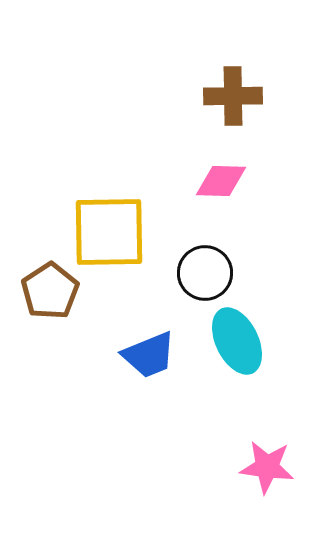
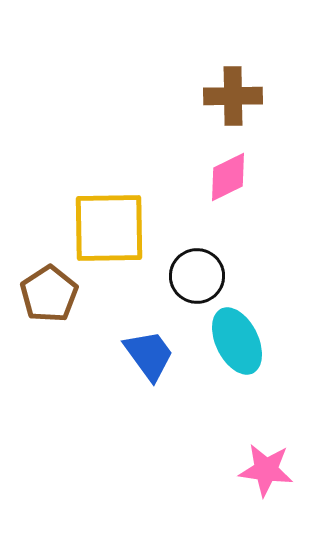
pink diamond: moved 7 px right, 4 px up; rotated 28 degrees counterclockwise
yellow square: moved 4 px up
black circle: moved 8 px left, 3 px down
brown pentagon: moved 1 px left, 3 px down
blue trapezoid: rotated 104 degrees counterclockwise
pink star: moved 1 px left, 3 px down
